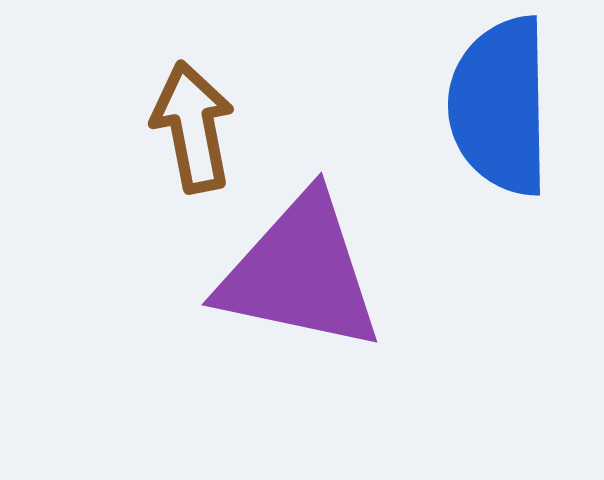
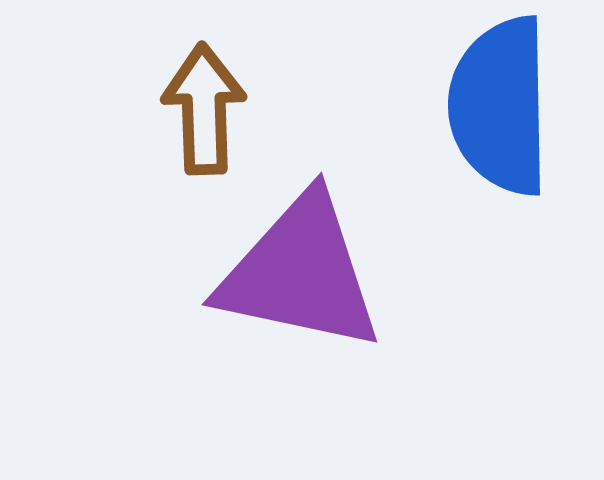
brown arrow: moved 11 px right, 18 px up; rotated 9 degrees clockwise
